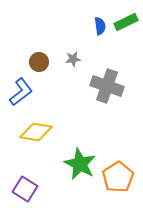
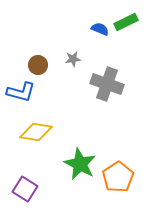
blue semicircle: moved 3 px down; rotated 60 degrees counterclockwise
brown circle: moved 1 px left, 3 px down
gray cross: moved 2 px up
blue L-shape: rotated 52 degrees clockwise
